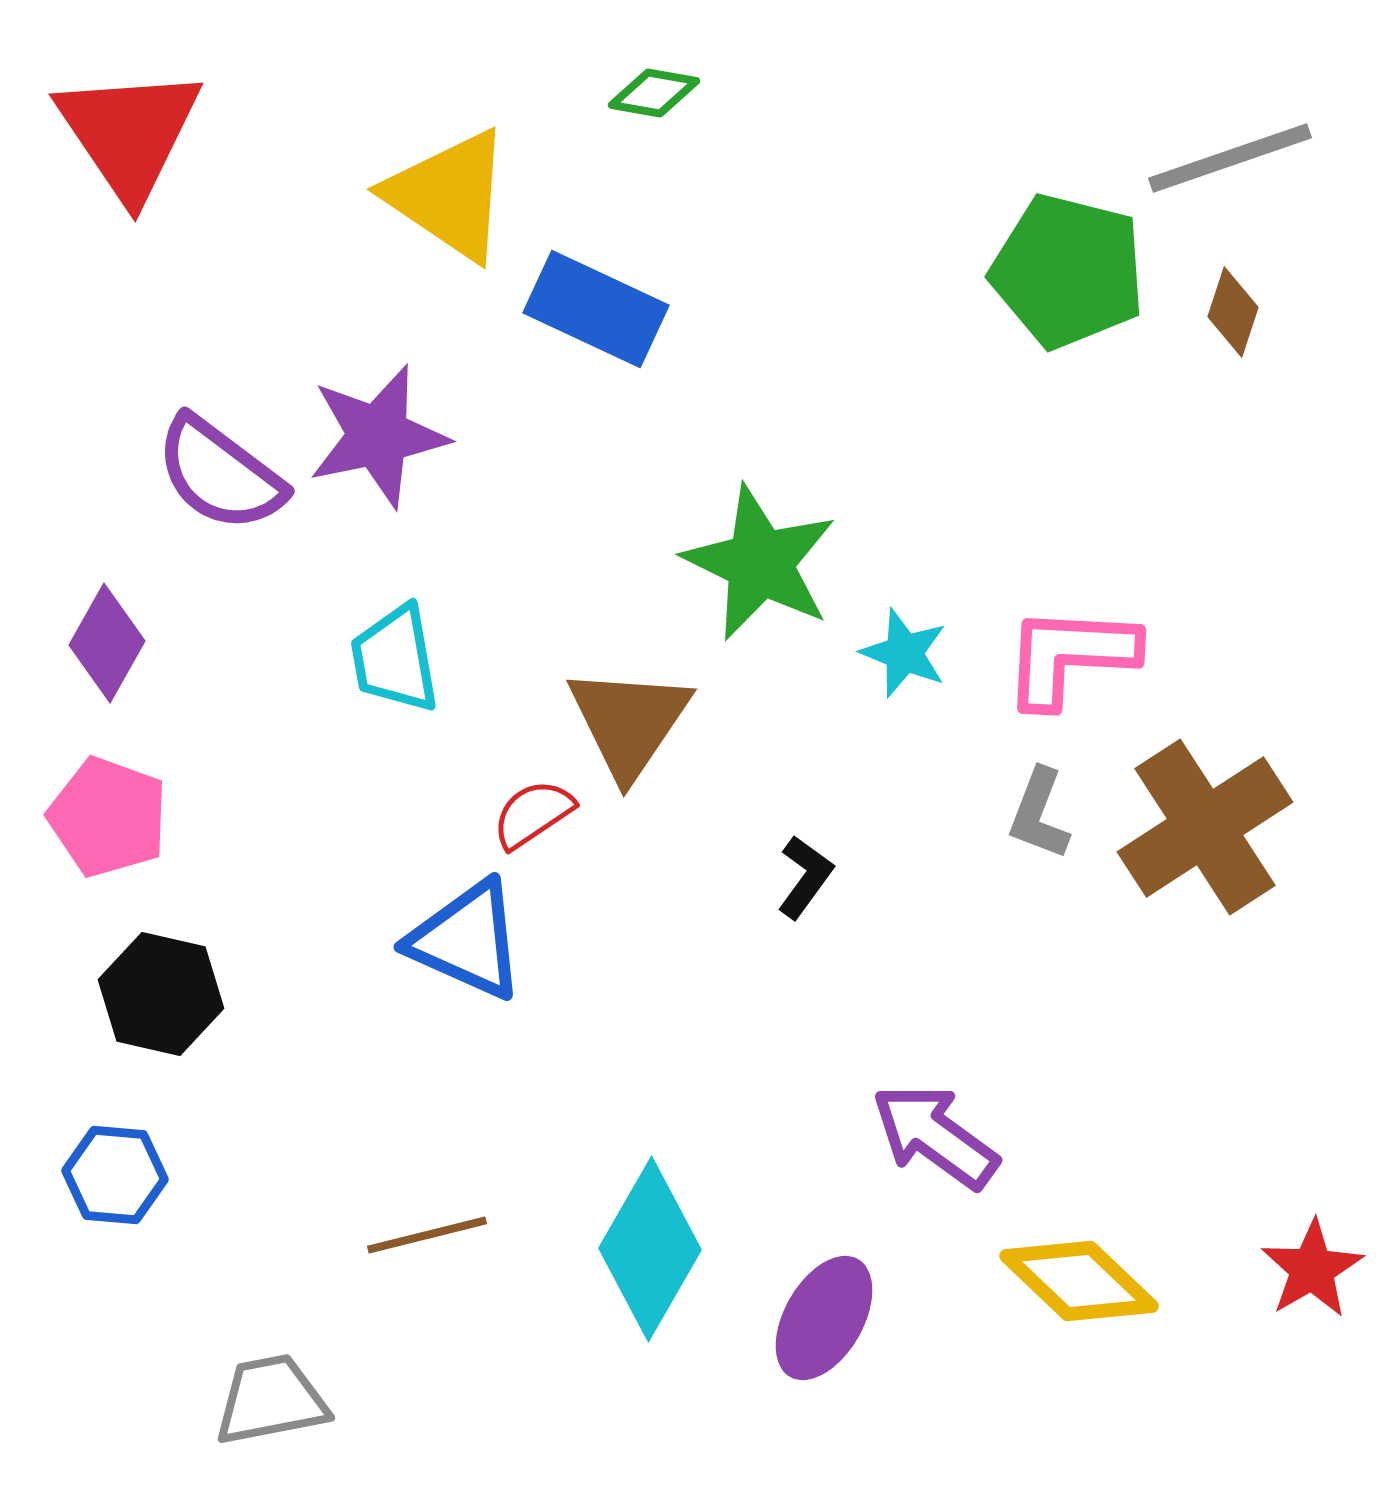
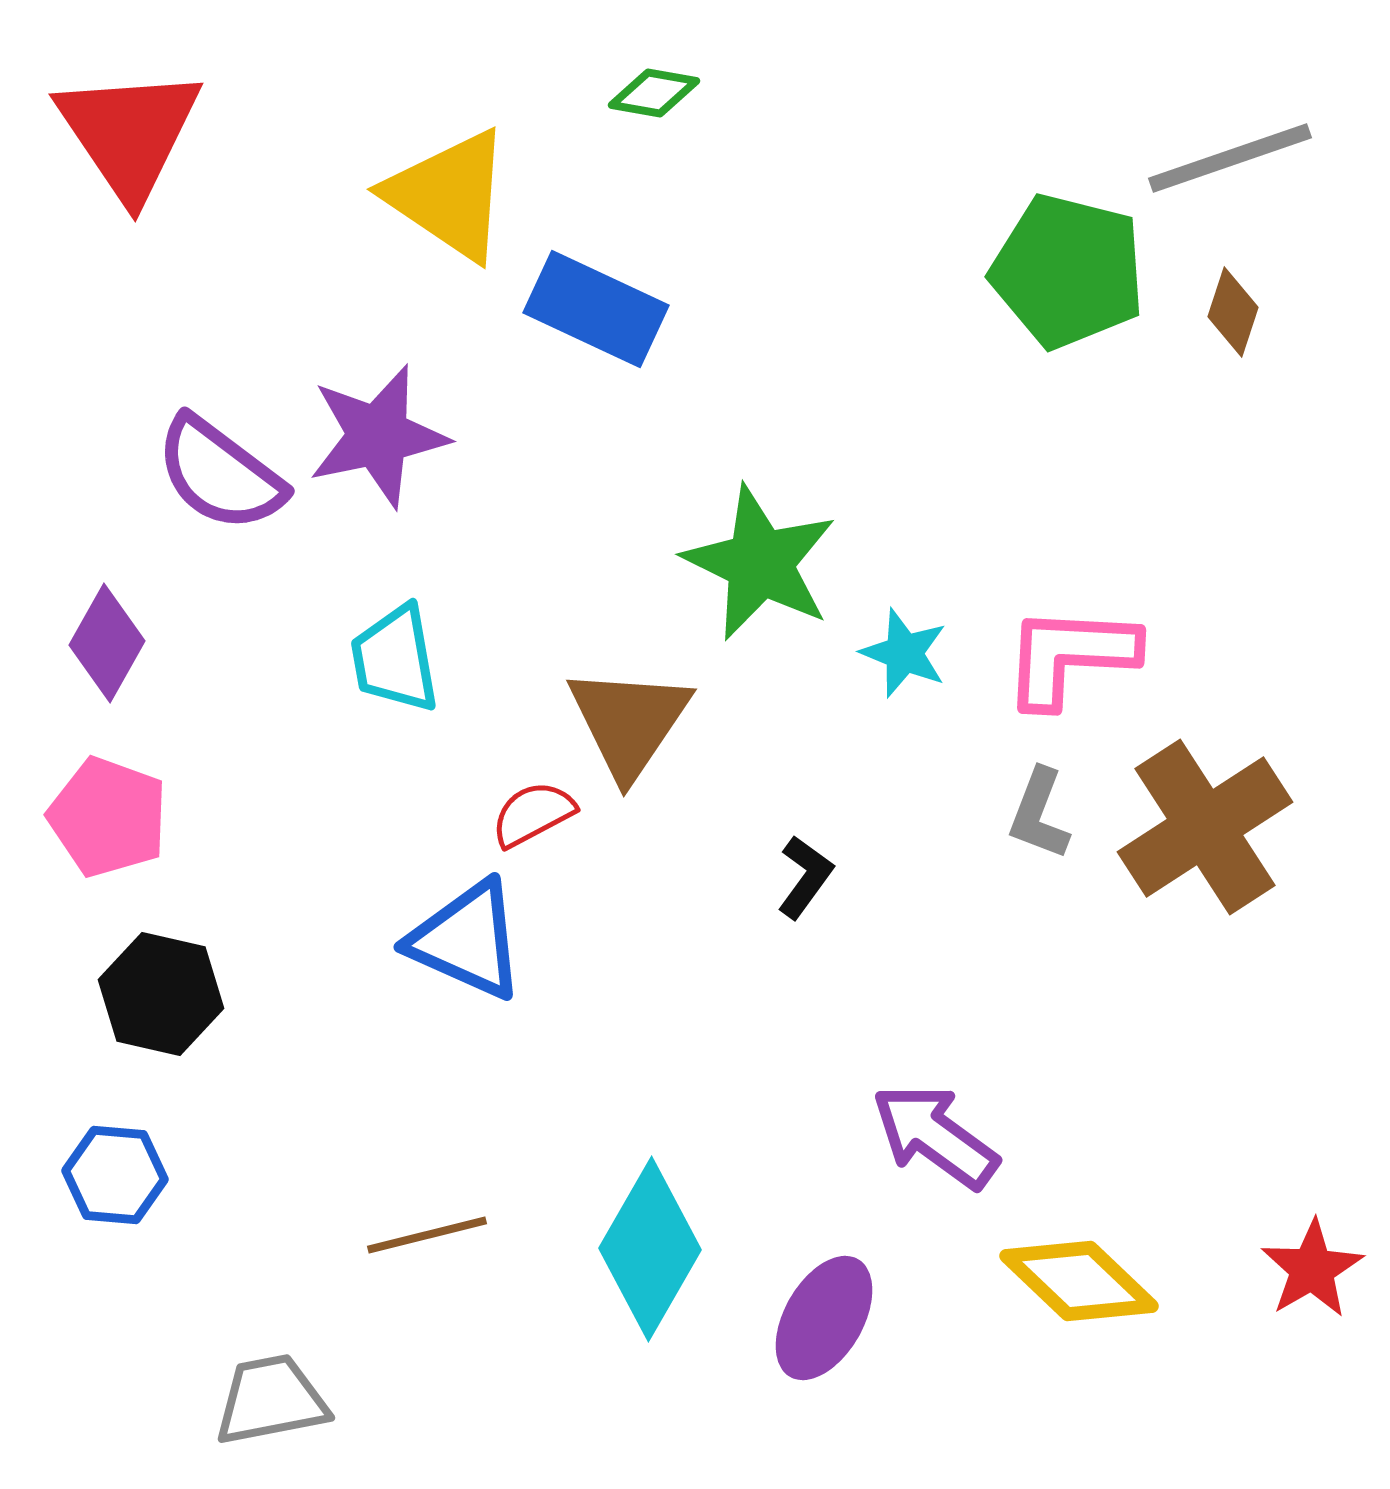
red semicircle: rotated 6 degrees clockwise
